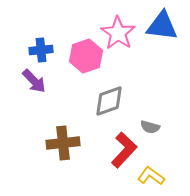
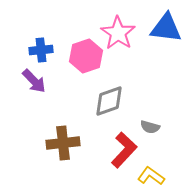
blue triangle: moved 4 px right, 2 px down
